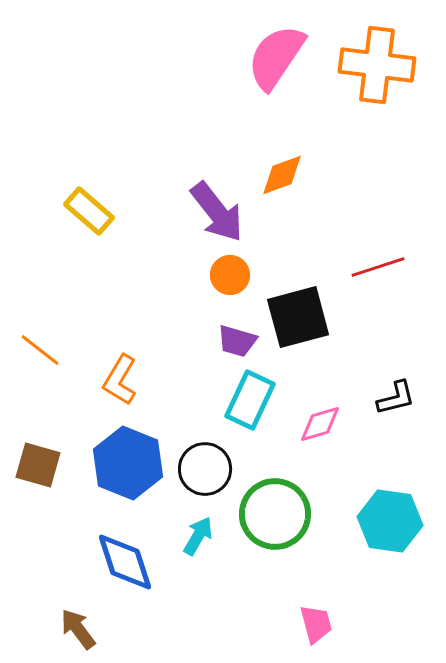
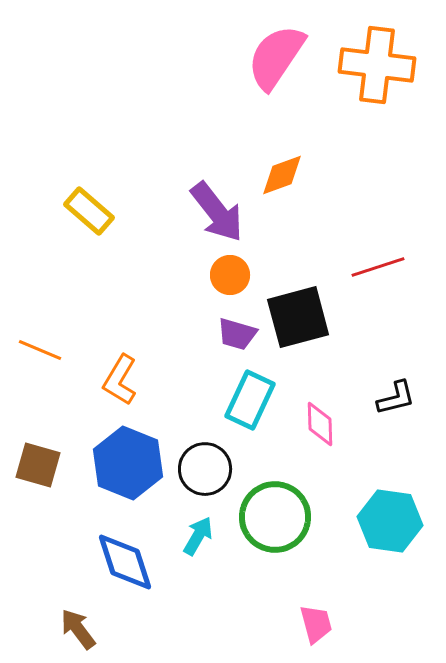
purple trapezoid: moved 7 px up
orange line: rotated 15 degrees counterclockwise
pink diamond: rotated 75 degrees counterclockwise
green circle: moved 3 px down
